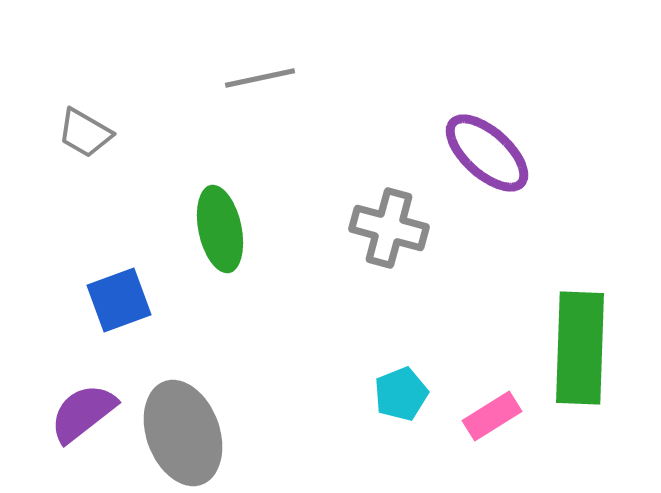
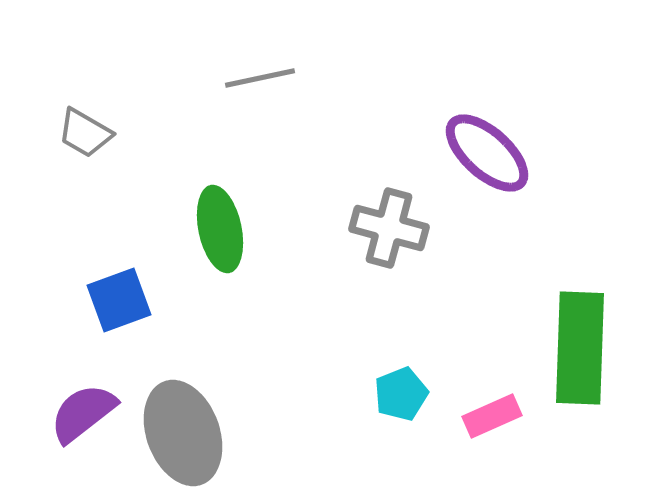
pink rectangle: rotated 8 degrees clockwise
